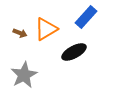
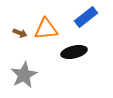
blue rectangle: rotated 10 degrees clockwise
orange triangle: rotated 25 degrees clockwise
black ellipse: rotated 15 degrees clockwise
